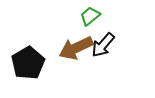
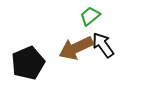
black arrow: rotated 104 degrees clockwise
black pentagon: rotated 8 degrees clockwise
